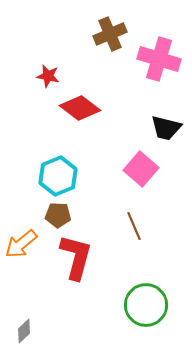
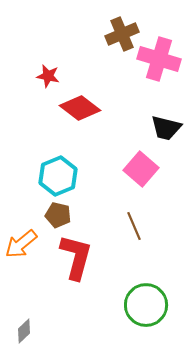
brown cross: moved 12 px right
brown pentagon: rotated 10 degrees clockwise
